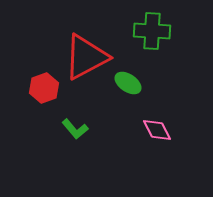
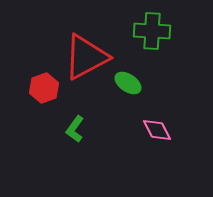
green L-shape: rotated 76 degrees clockwise
